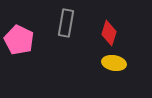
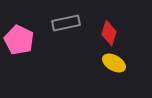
gray rectangle: rotated 68 degrees clockwise
yellow ellipse: rotated 20 degrees clockwise
